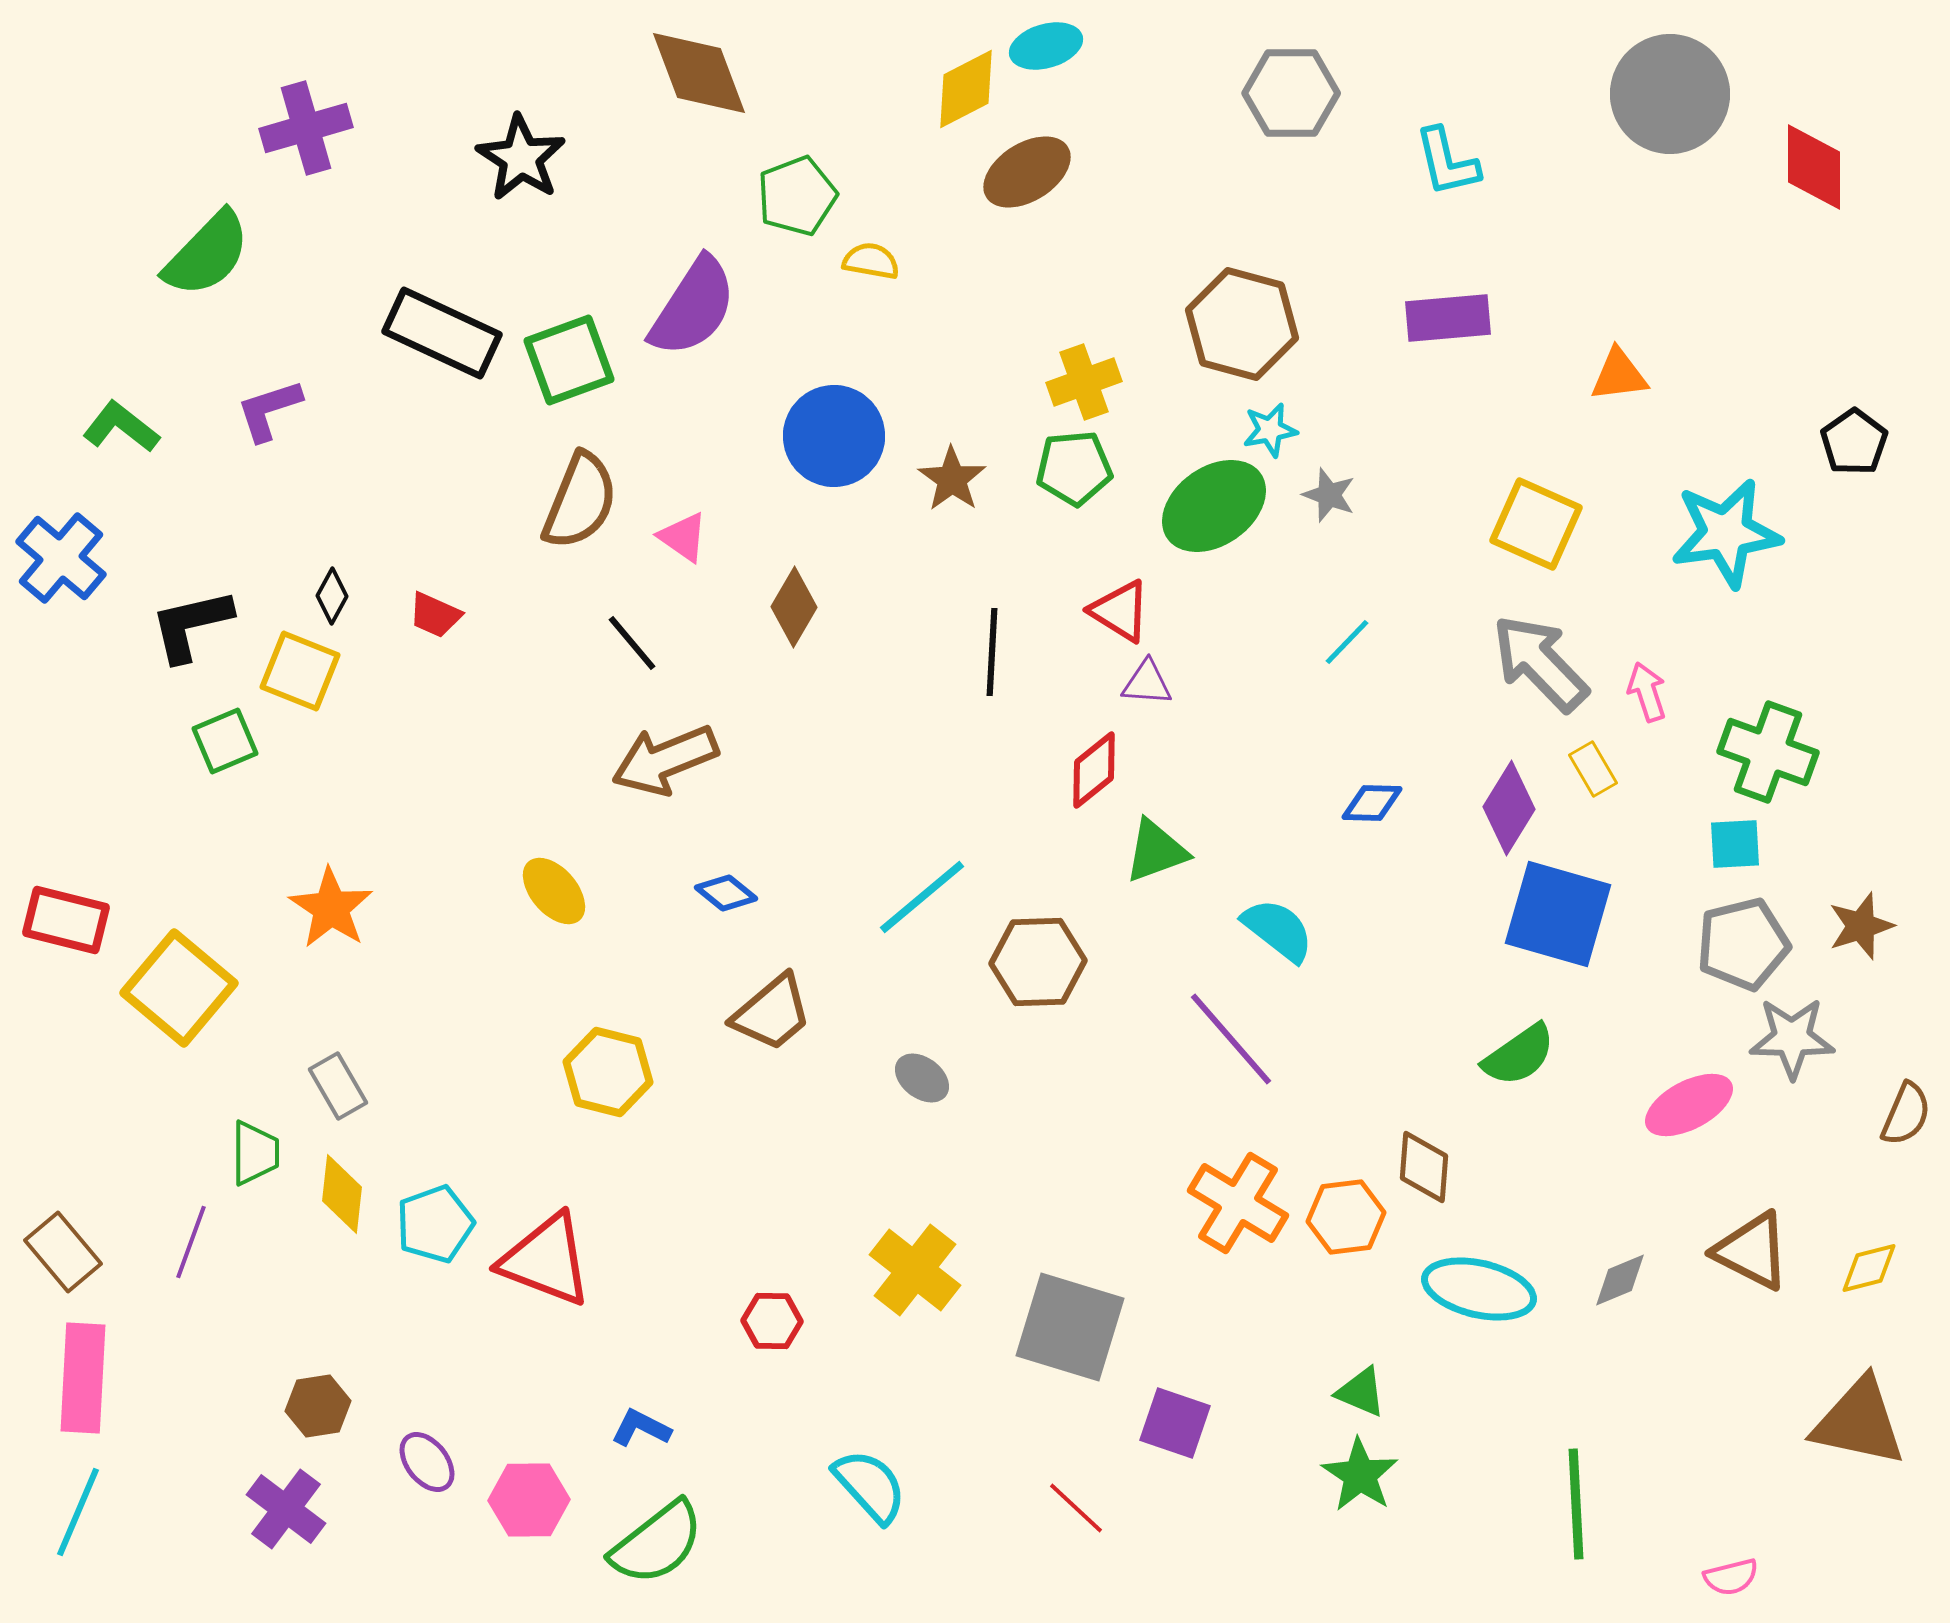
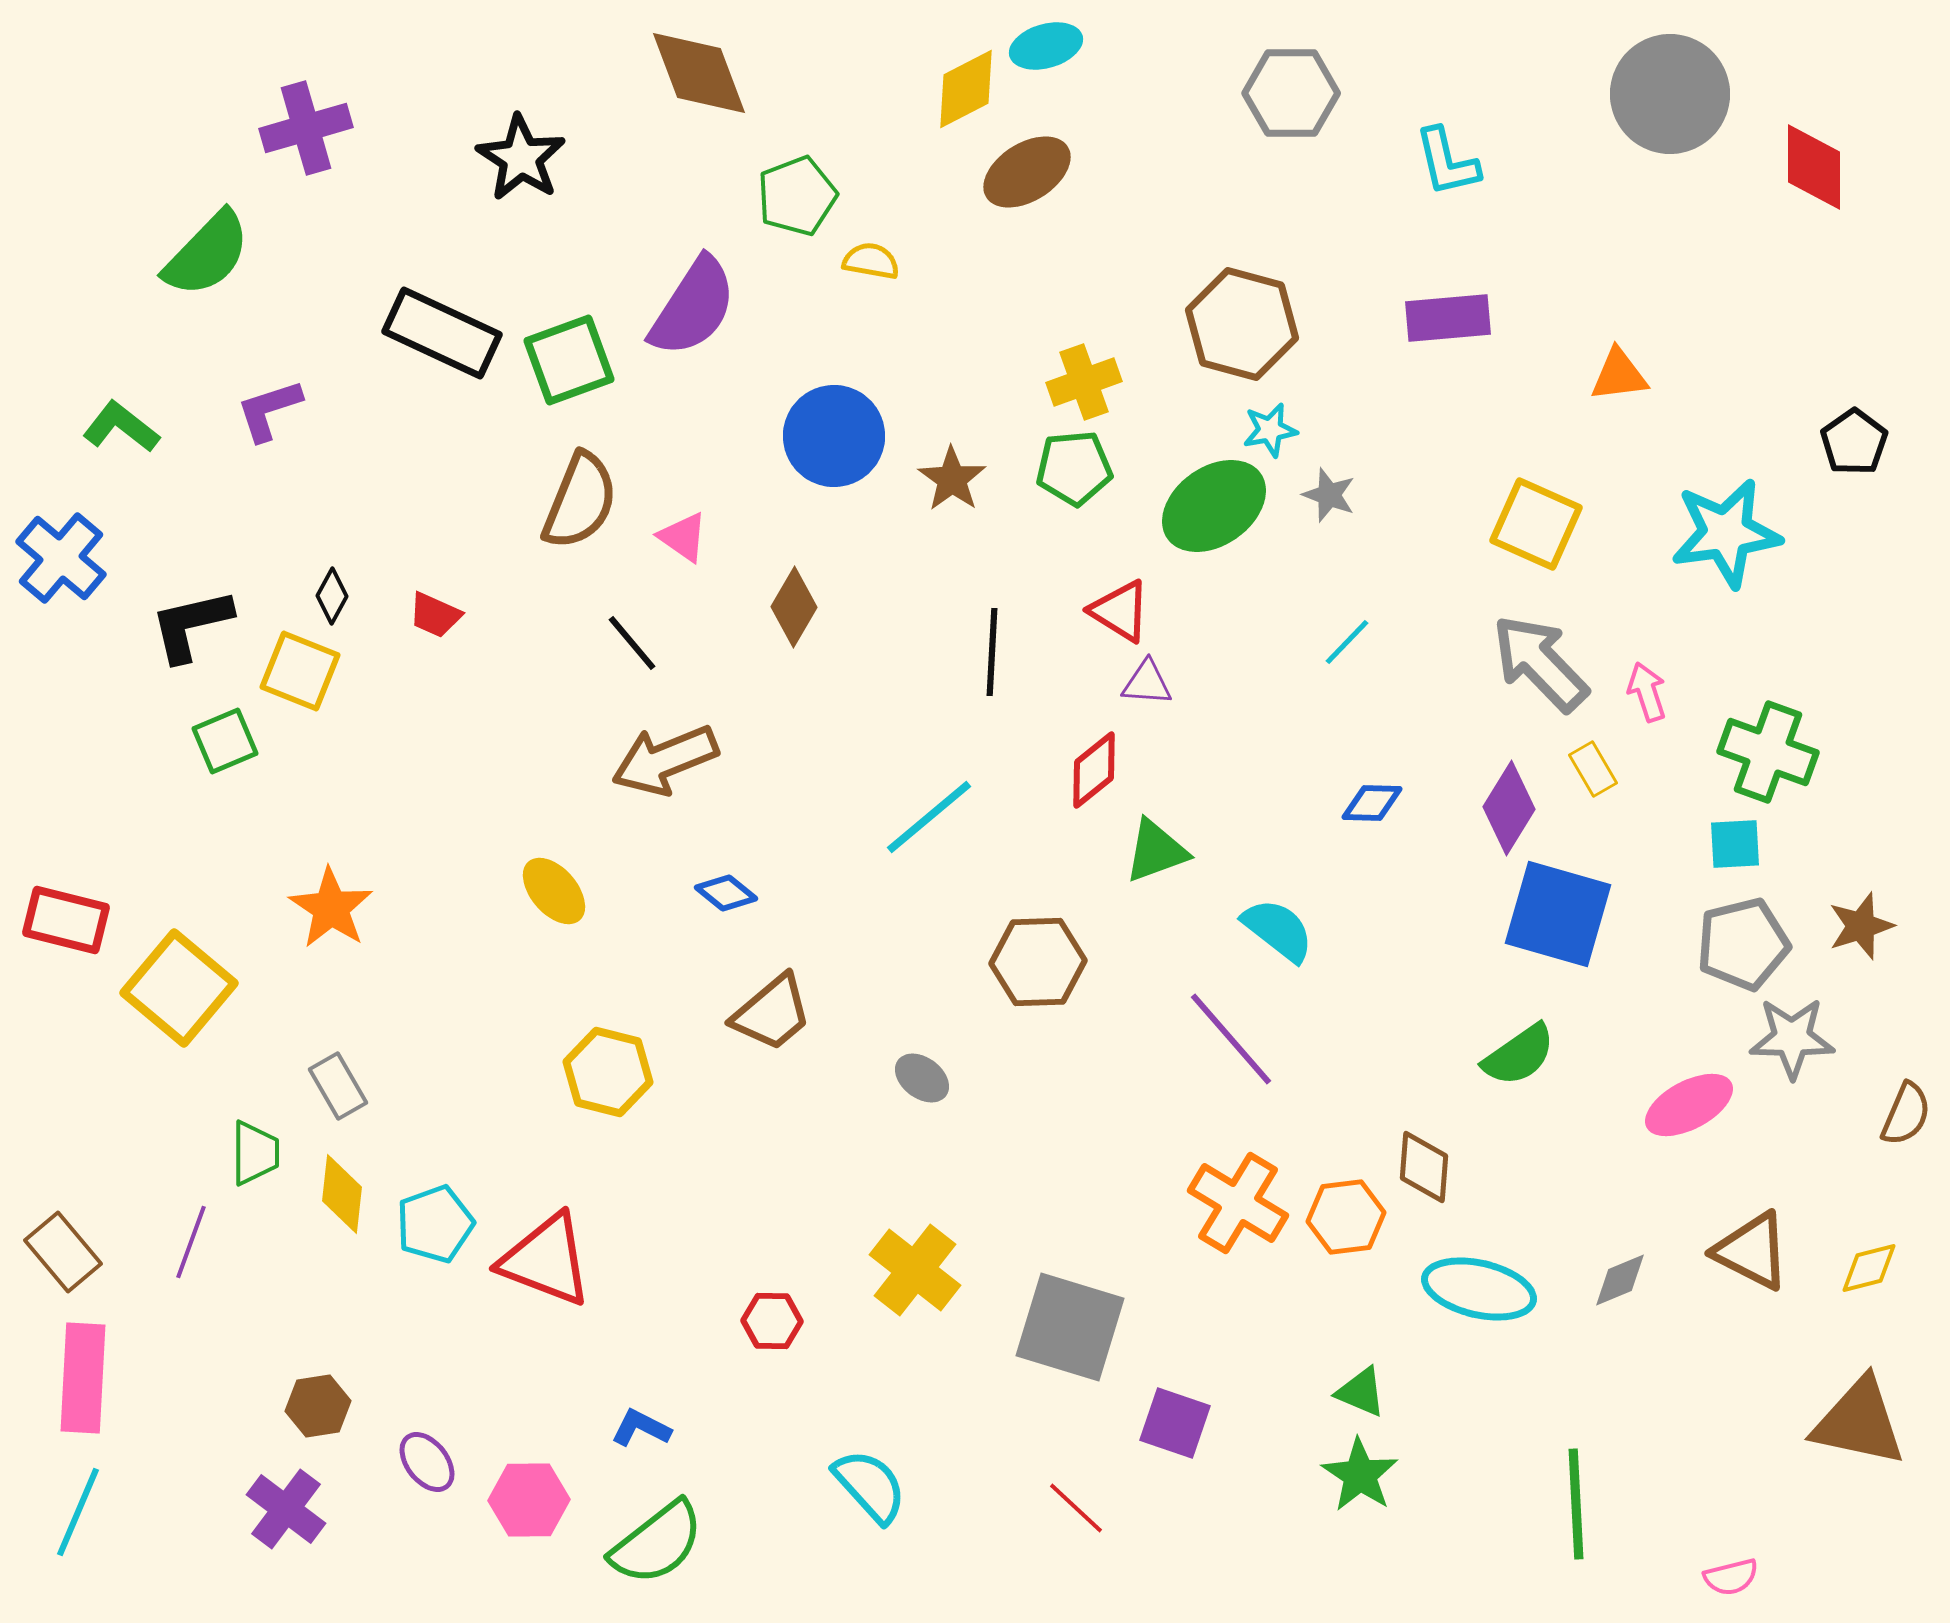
cyan line at (922, 897): moved 7 px right, 80 px up
